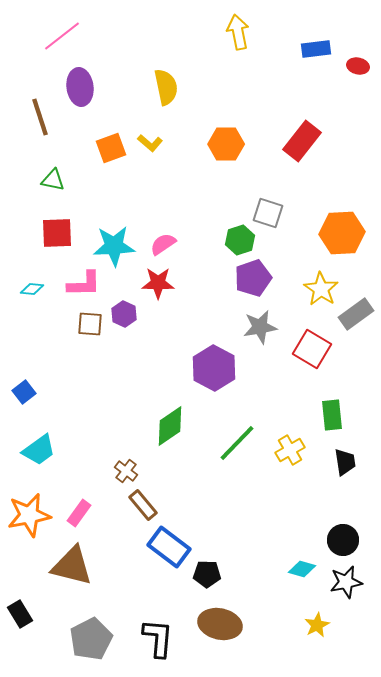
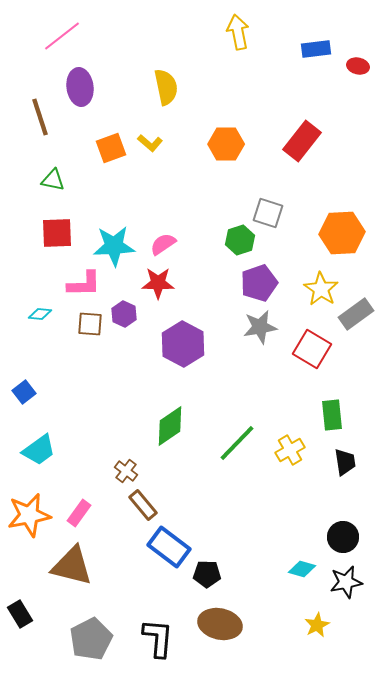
purple pentagon at (253, 278): moved 6 px right, 5 px down
cyan diamond at (32, 289): moved 8 px right, 25 px down
purple hexagon at (214, 368): moved 31 px left, 24 px up
black circle at (343, 540): moved 3 px up
